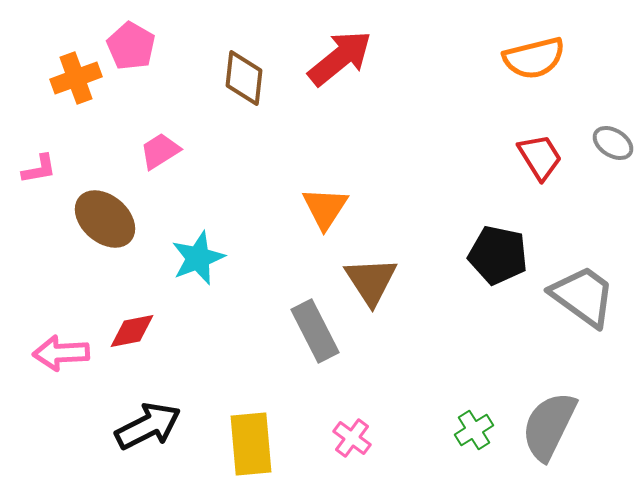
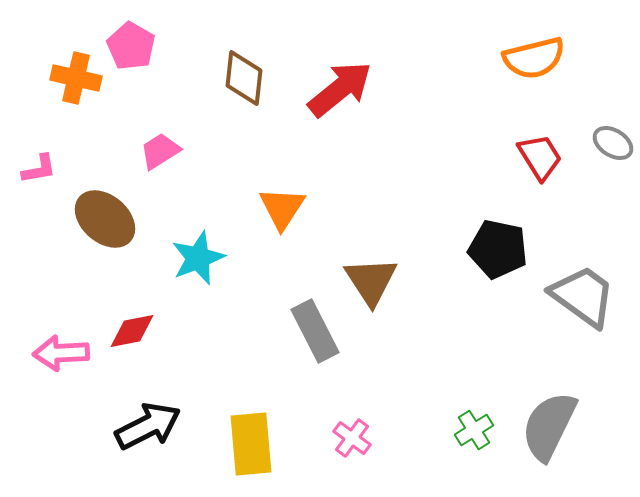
red arrow: moved 31 px down
orange cross: rotated 33 degrees clockwise
orange triangle: moved 43 px left
black pentagon: moved 6 px up
